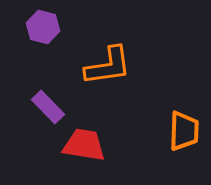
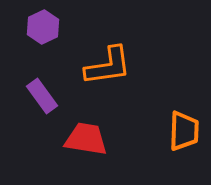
purple hexagon: rotated 20 degrees clockwise
purple rectangle: moved 6 px left, 11 px up; rotated 8 degrees clockwise
red trapezoid: moved 2 px right, 6 px up
